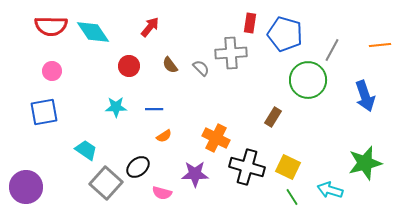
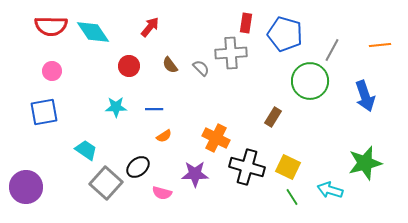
red rectangle: moved 4 px left
green circle: moved 2 px right, 1 px down
